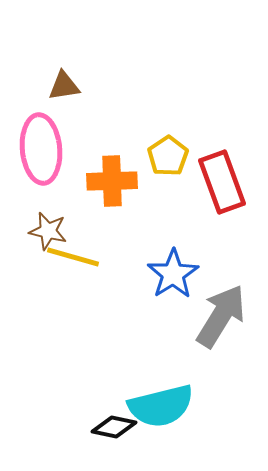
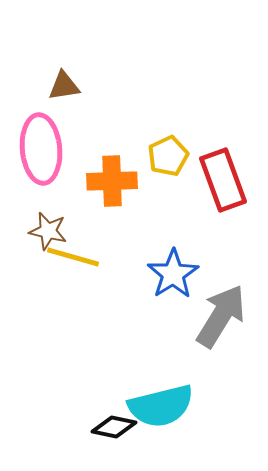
yellow pentagon: rotated 9 degrees clockwise
red rectangle: moved 1 px right, 2 px up
